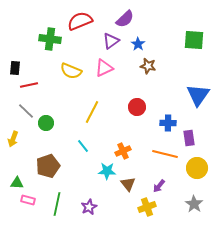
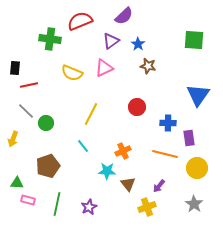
purple semicircle: moved 1 px left, 3 px up
yellow semicircle: moved 1 px right, 2 px down
yellow line: moved 1 px left, 2 px down
